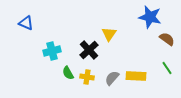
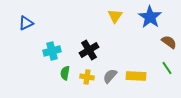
blue star: rotated 20 degrees clockwise
blue triangle: rotated 49 degrees counterclockwise
yellow triangle: moved 6 px right, 18 px up
brown semicircle: moved 2 px right, 3 px down
black cross: rotated 12 degrees clockwise
green semicircle: moved 3 px left; rotated 40 degrees clockwise
gray semicircle: moved 2 px left, 2 px up
